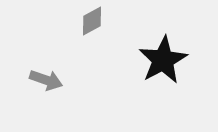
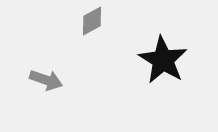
black star: rotated 12 degrees counterclockwise
